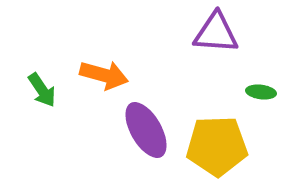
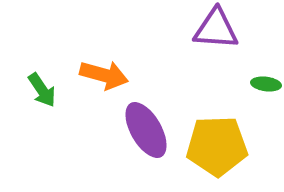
purple triangle: moved 4 px up
green ellipse: moved 5 px right, 8 px up
